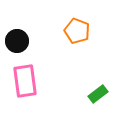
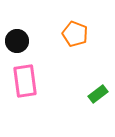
orange pentagon: moved 2 px left, 3 px down
